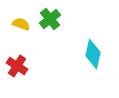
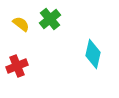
yellow semicircle: rotated 18 degrees clockwise
red cross: rotated 35 degrees clockwise
